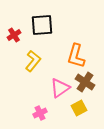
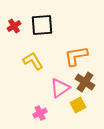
red cross: moved 9 px up
orange L-shape: rotated 65 degrees clockwise
yellow L-shape: rotated 70 degrees counterclockwise
yellow square: moved 1 px left, 3 px up
